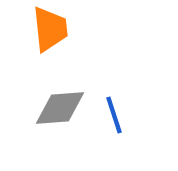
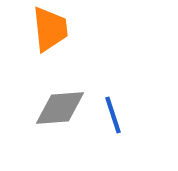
blue line: moved 1 px left
